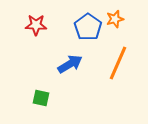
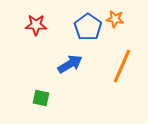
orange star: rotated 24 degrees clockwise
orange line: moved 4 px right, 3 px down
